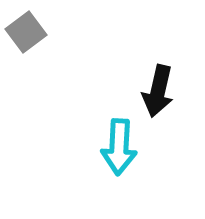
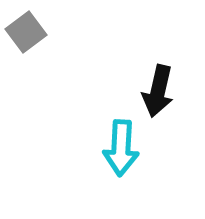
cyan arrow: moved 2 px right, 1 px down
